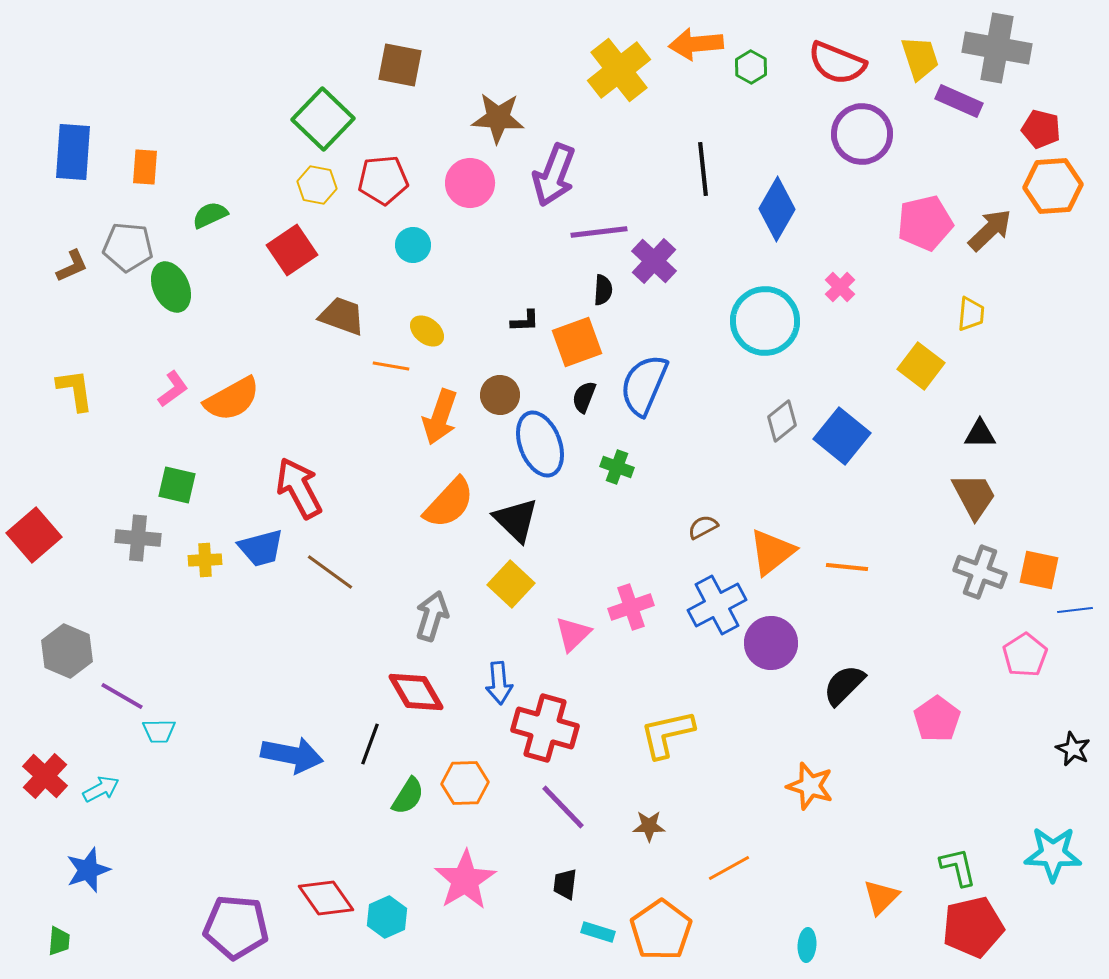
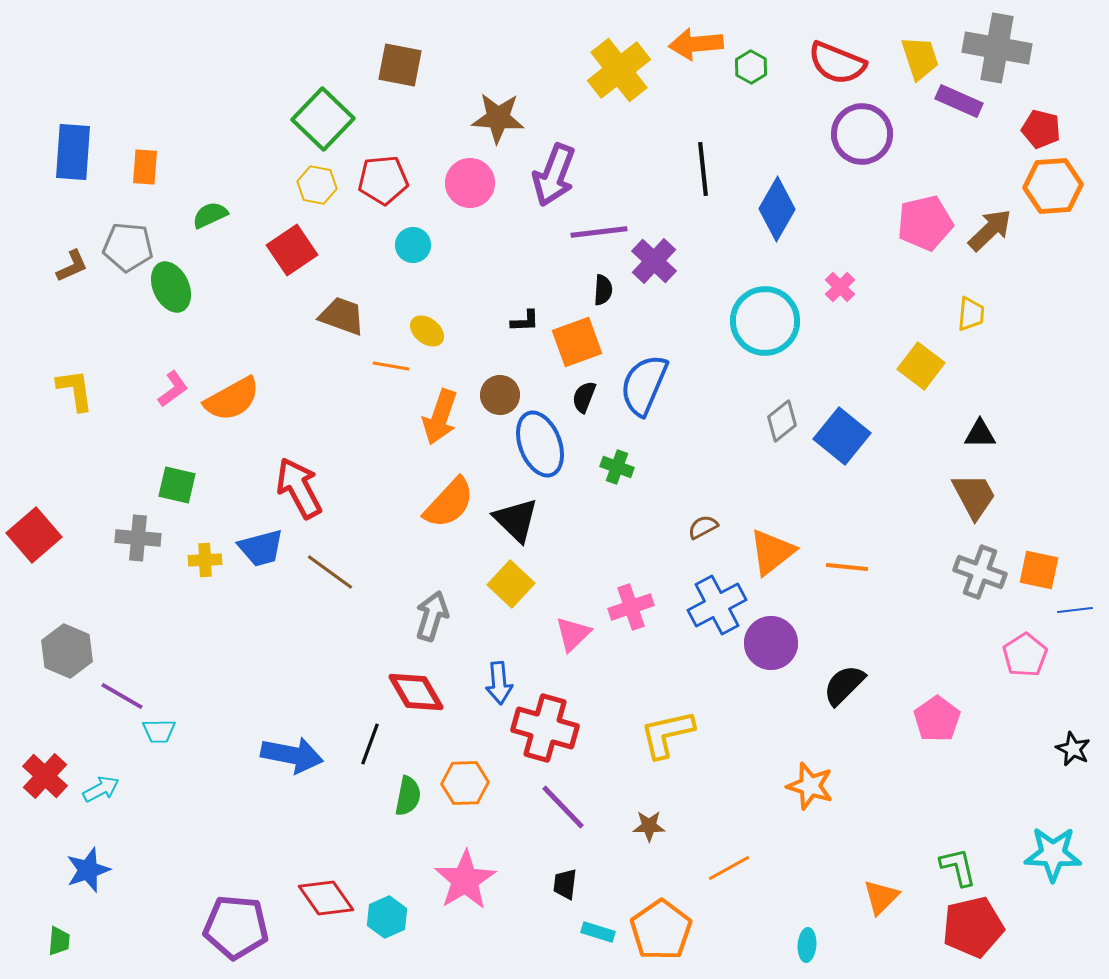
green semicircle at (408, 796): rotated 21 degrees counterclockwise
